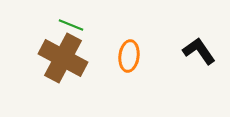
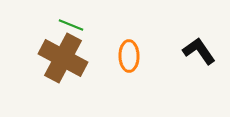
orange ellipse: rotated 8 degrees counterclockwise
